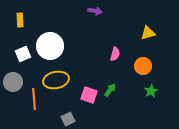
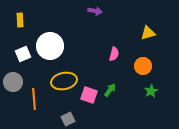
pink semicircle: moved 1 px left
yellow ellipse: moved 8 px right, 1 px down
